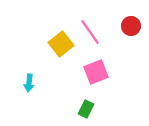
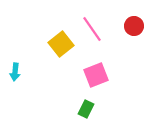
red circle: moved 3 px right
pink line: moved 2 px right, 3 px up
pink square: moved 3 px down
cyan arrow: moved 14 px left, 11 px up
